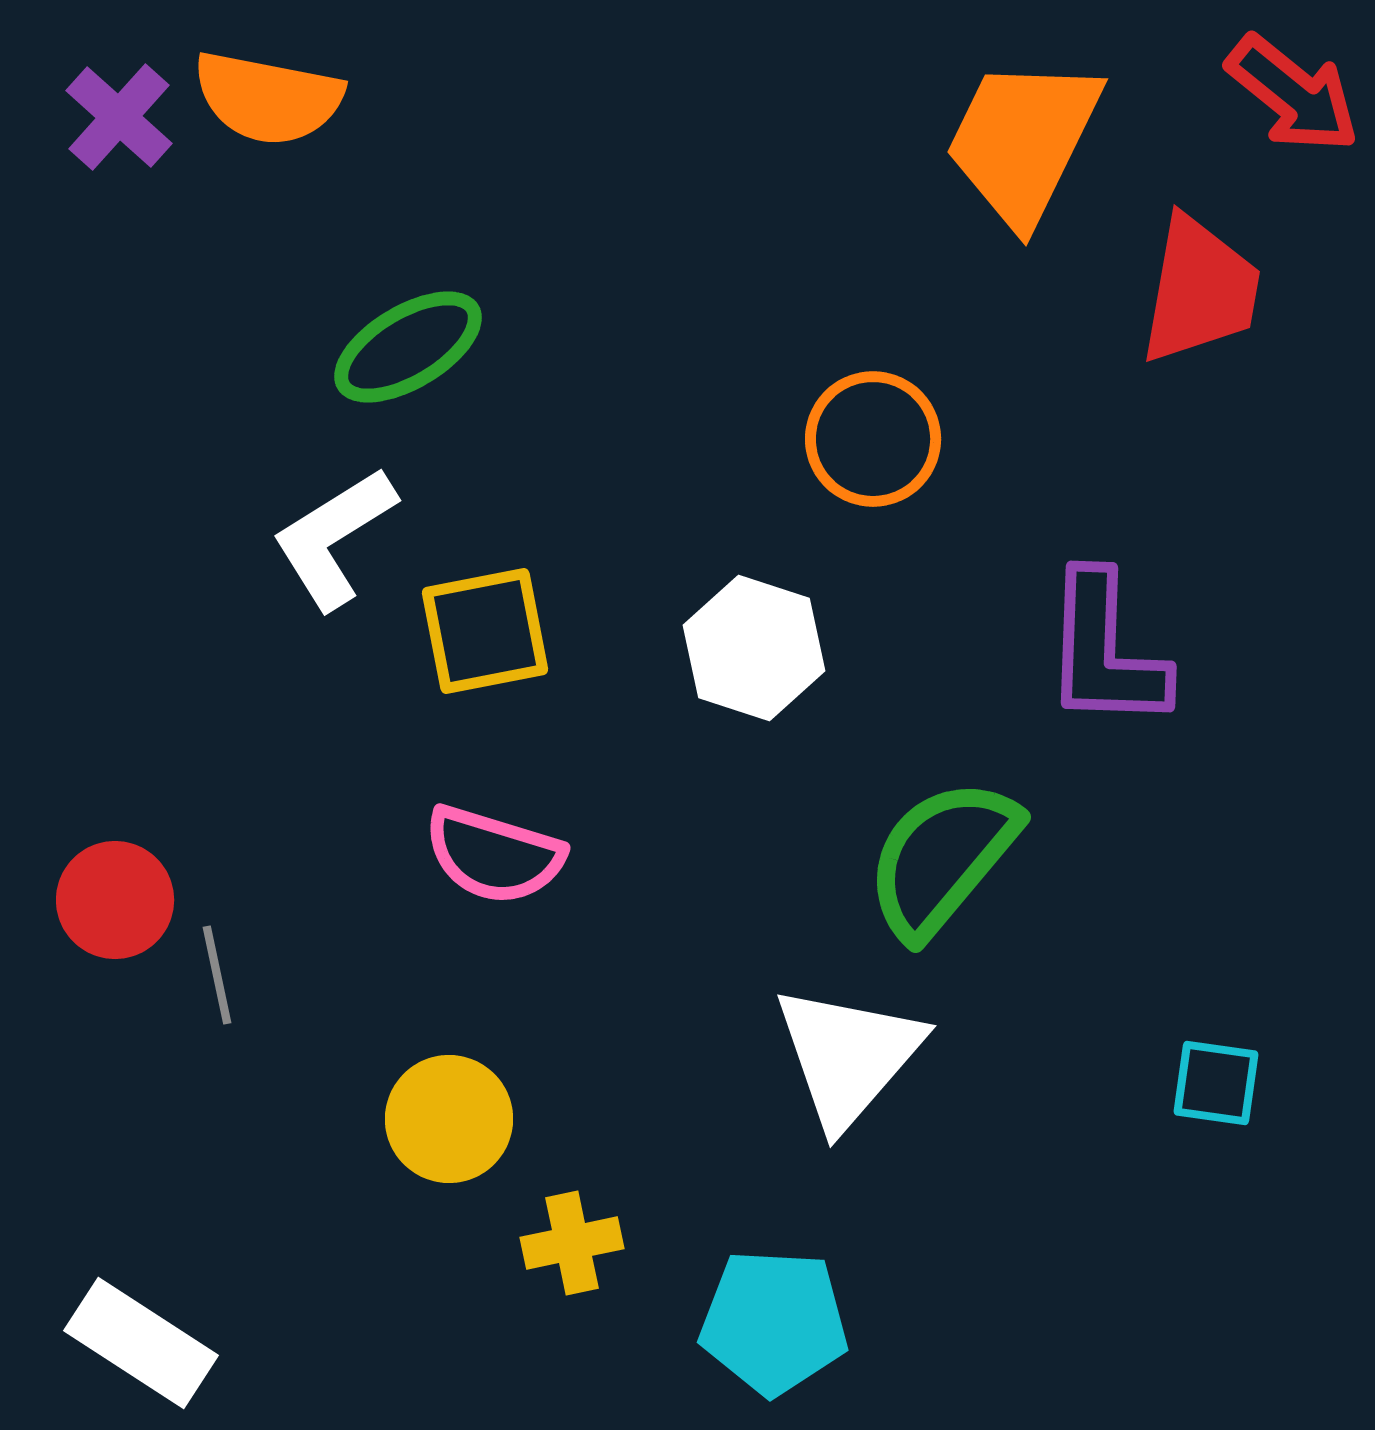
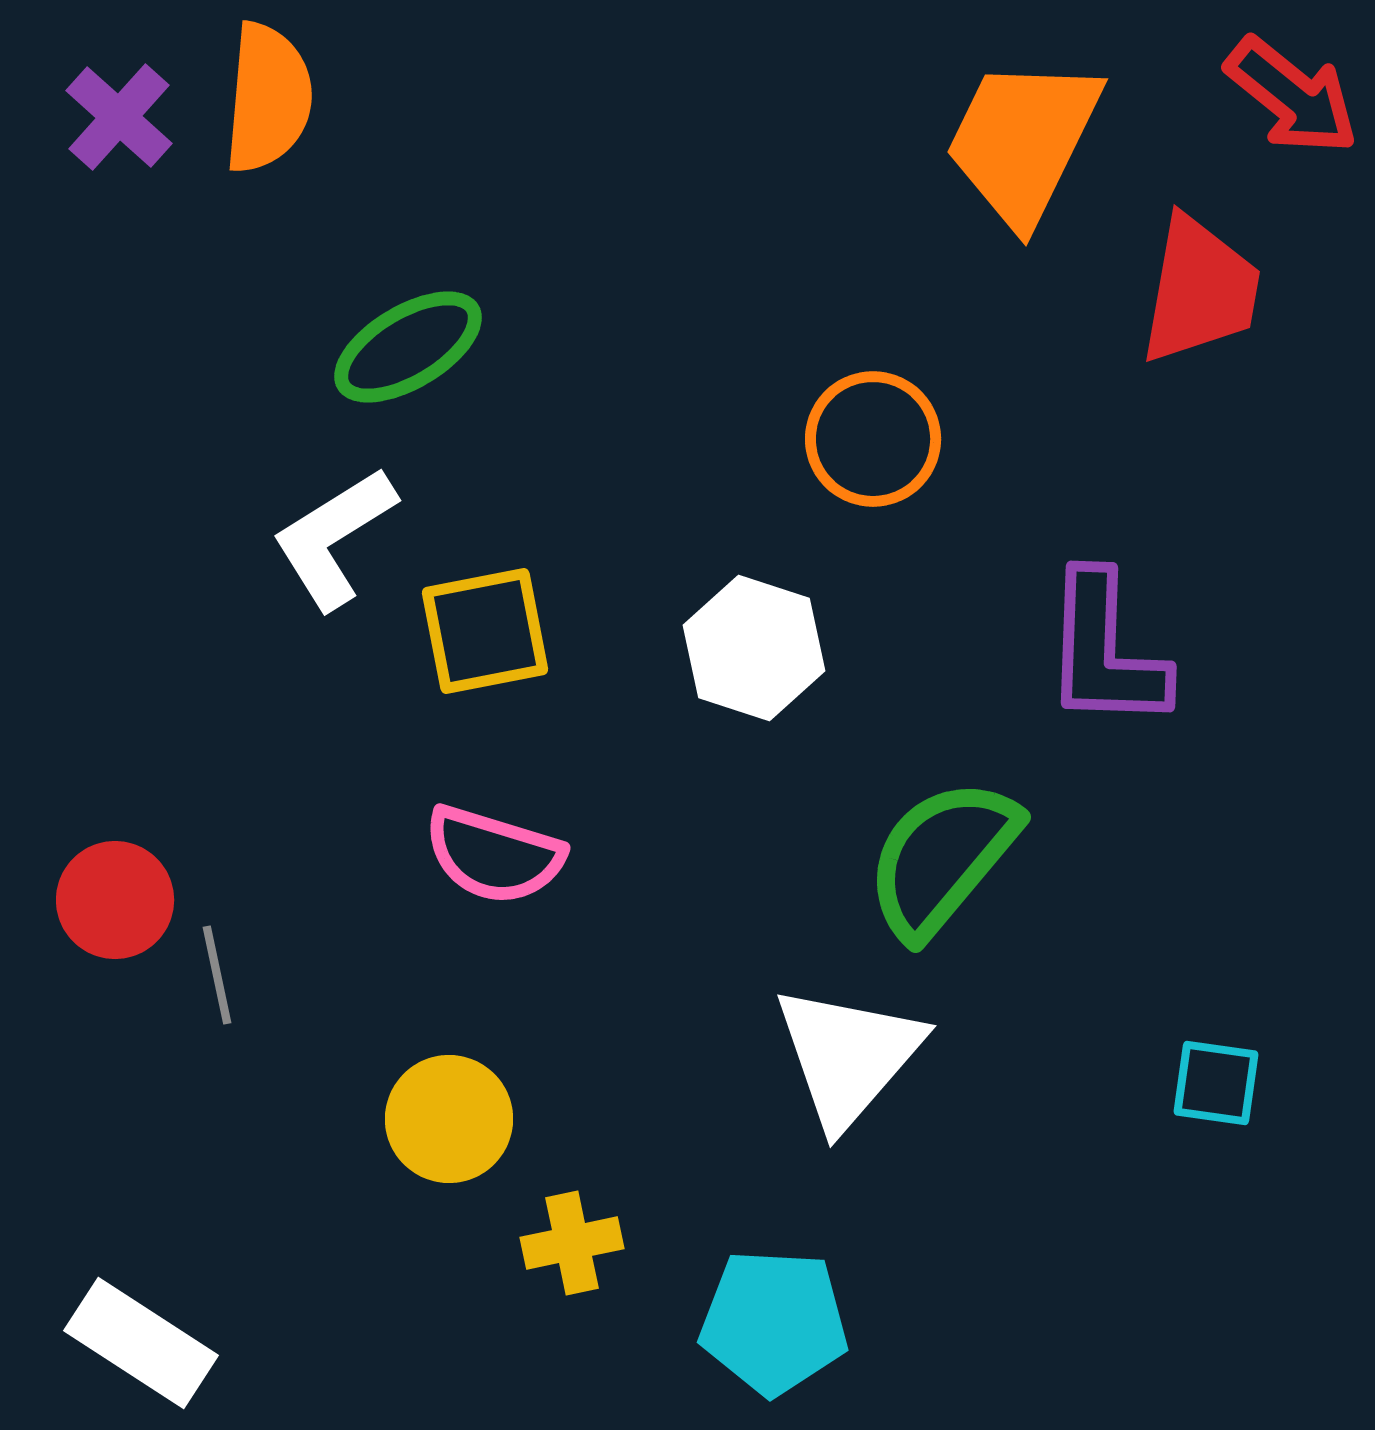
red arrow: moved 1 px left, 2 px down
orange semicircle: rotated 96 degrees counterclockwise
